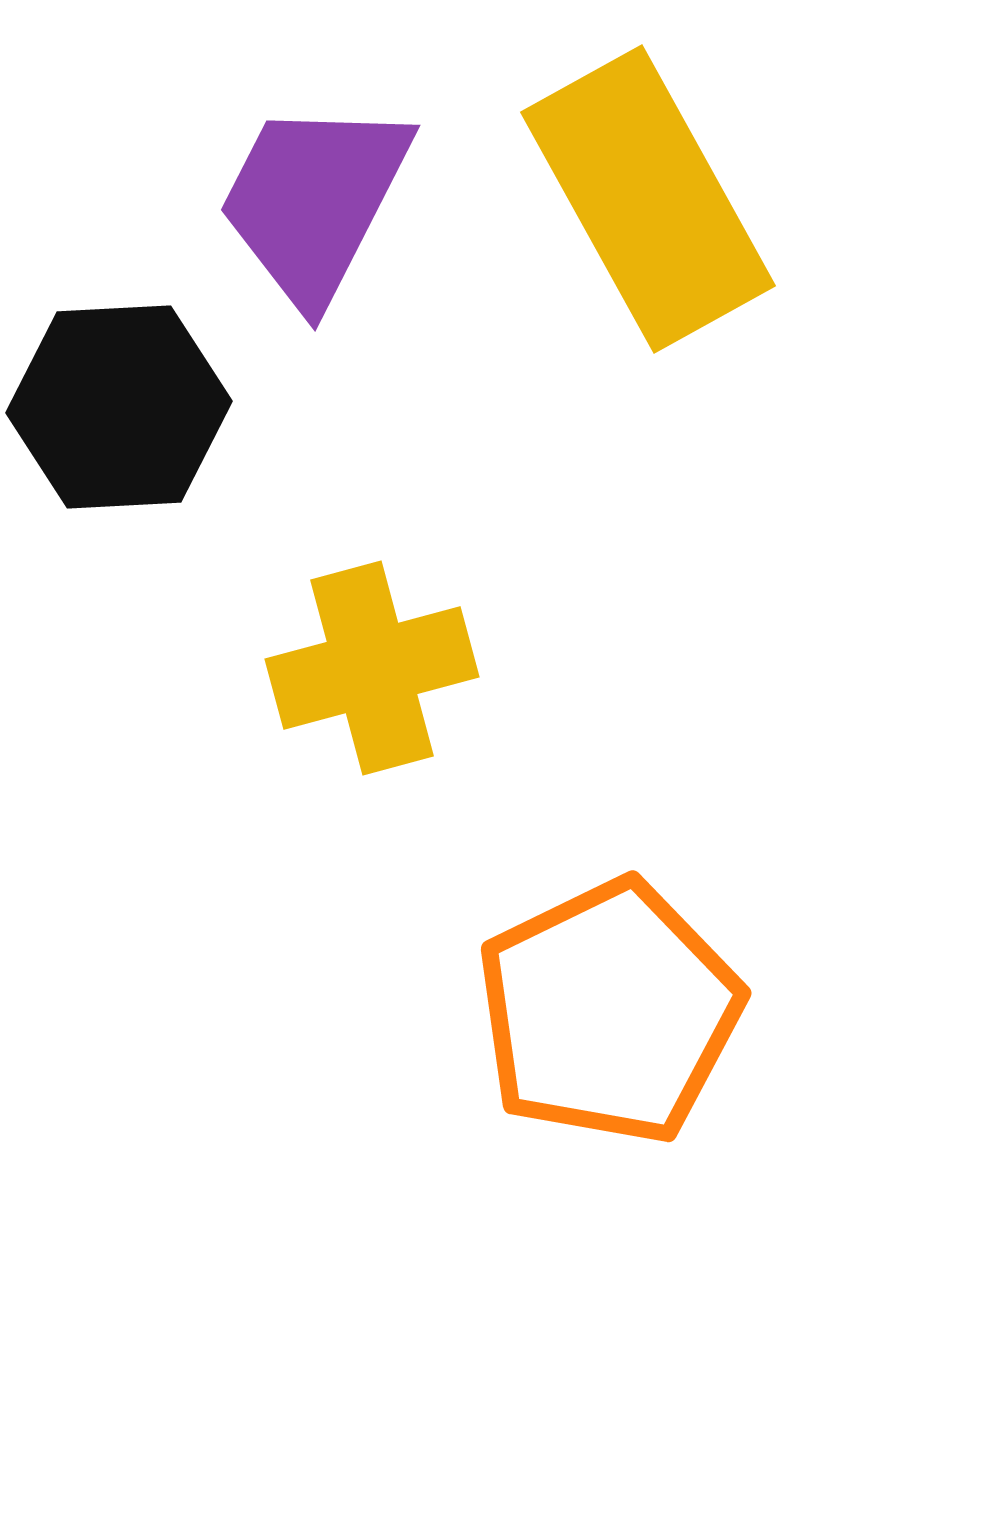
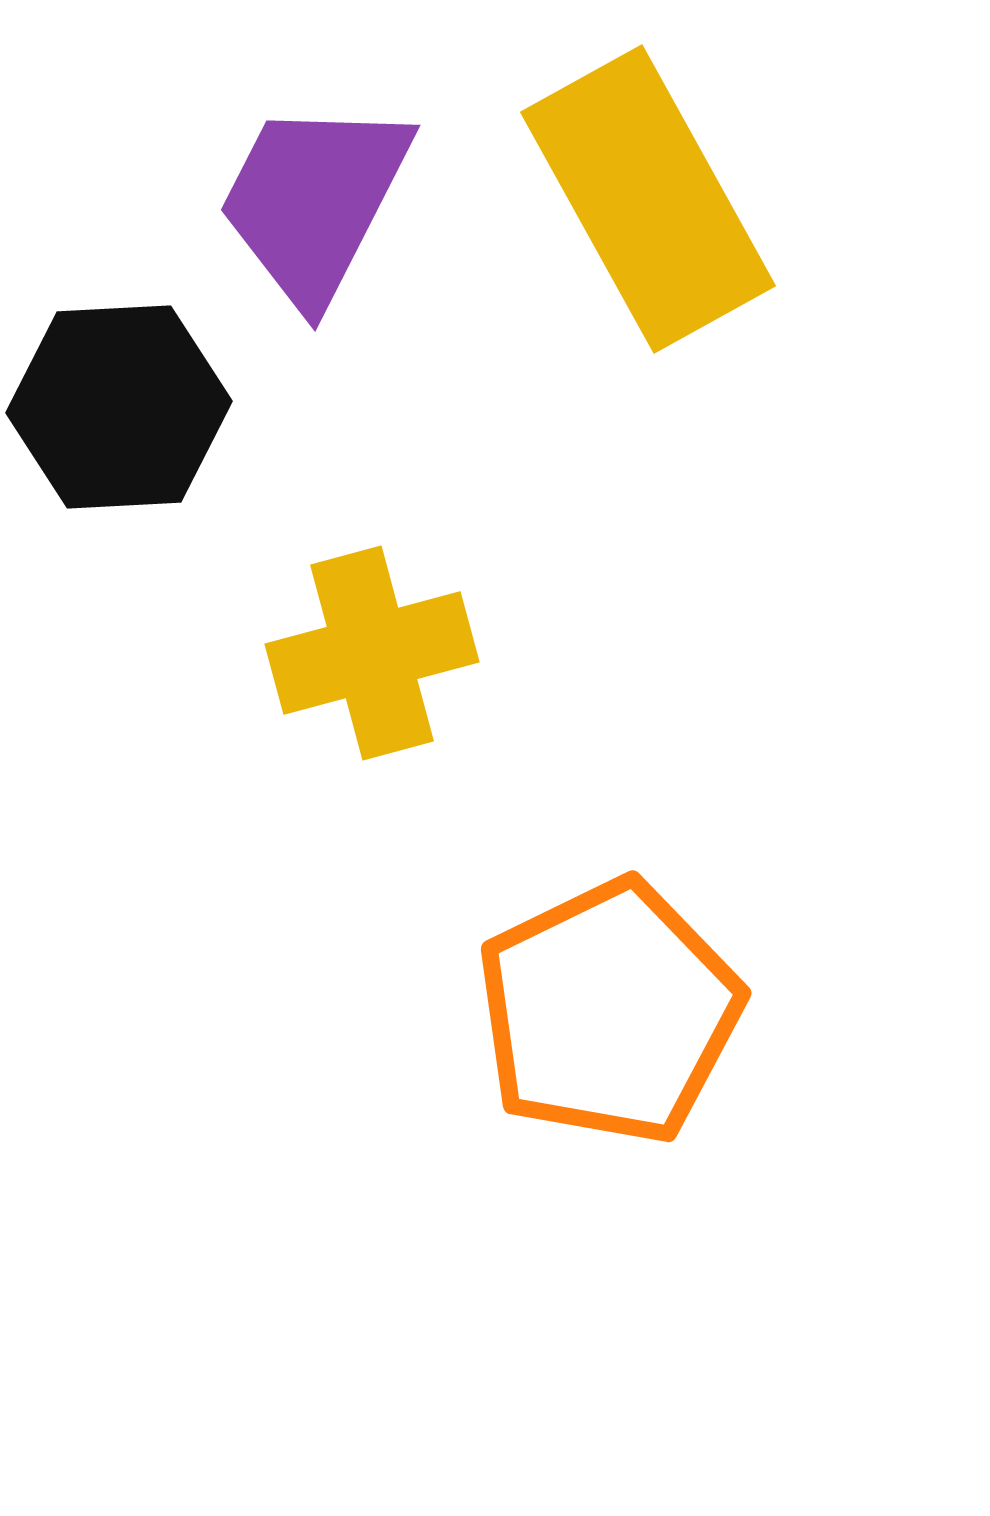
yellow cross: moved 15 px up
